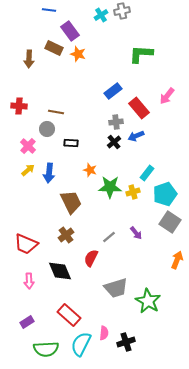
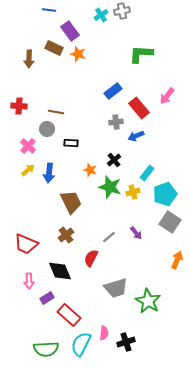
black cross at (114, 142): moved 18 px down
green star at (110, 187): rotated 15 degrees clockwise
purple rectangle at (27, 322): moved 20 px right, 24 px up
